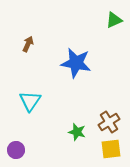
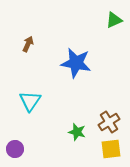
purple circle: moved 1 px left, 1 px up
